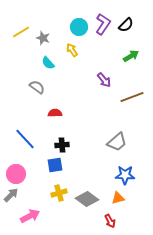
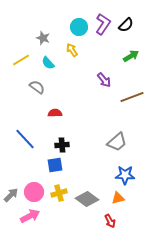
yellow line: moved 28 px down
pink circle: moved 18 px right, 18 px down
